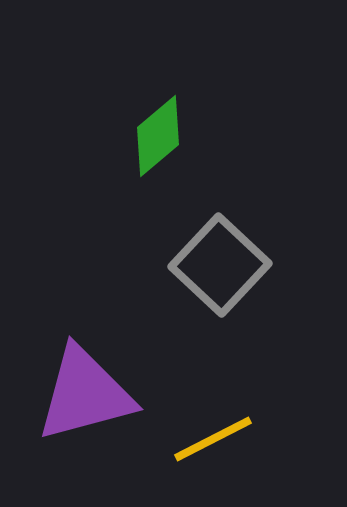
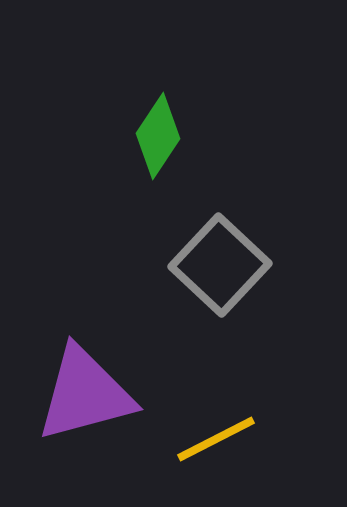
green diamond: rotated 16 degrees counterclockwise
yellow line: moved 3 px right
